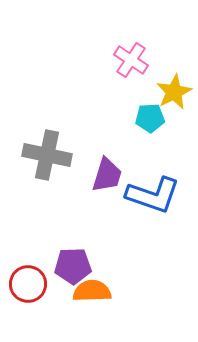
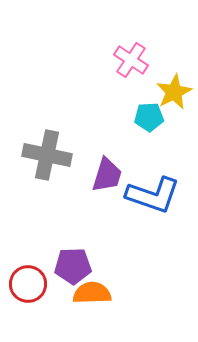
cyan pentagon: moved 1 px left, 1 px up
orange semicircle: moved 2 px down
